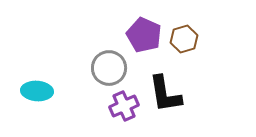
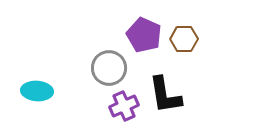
brown hexagon: rotated 16 degrees clockwise
black L-shape: moved 1 px down
